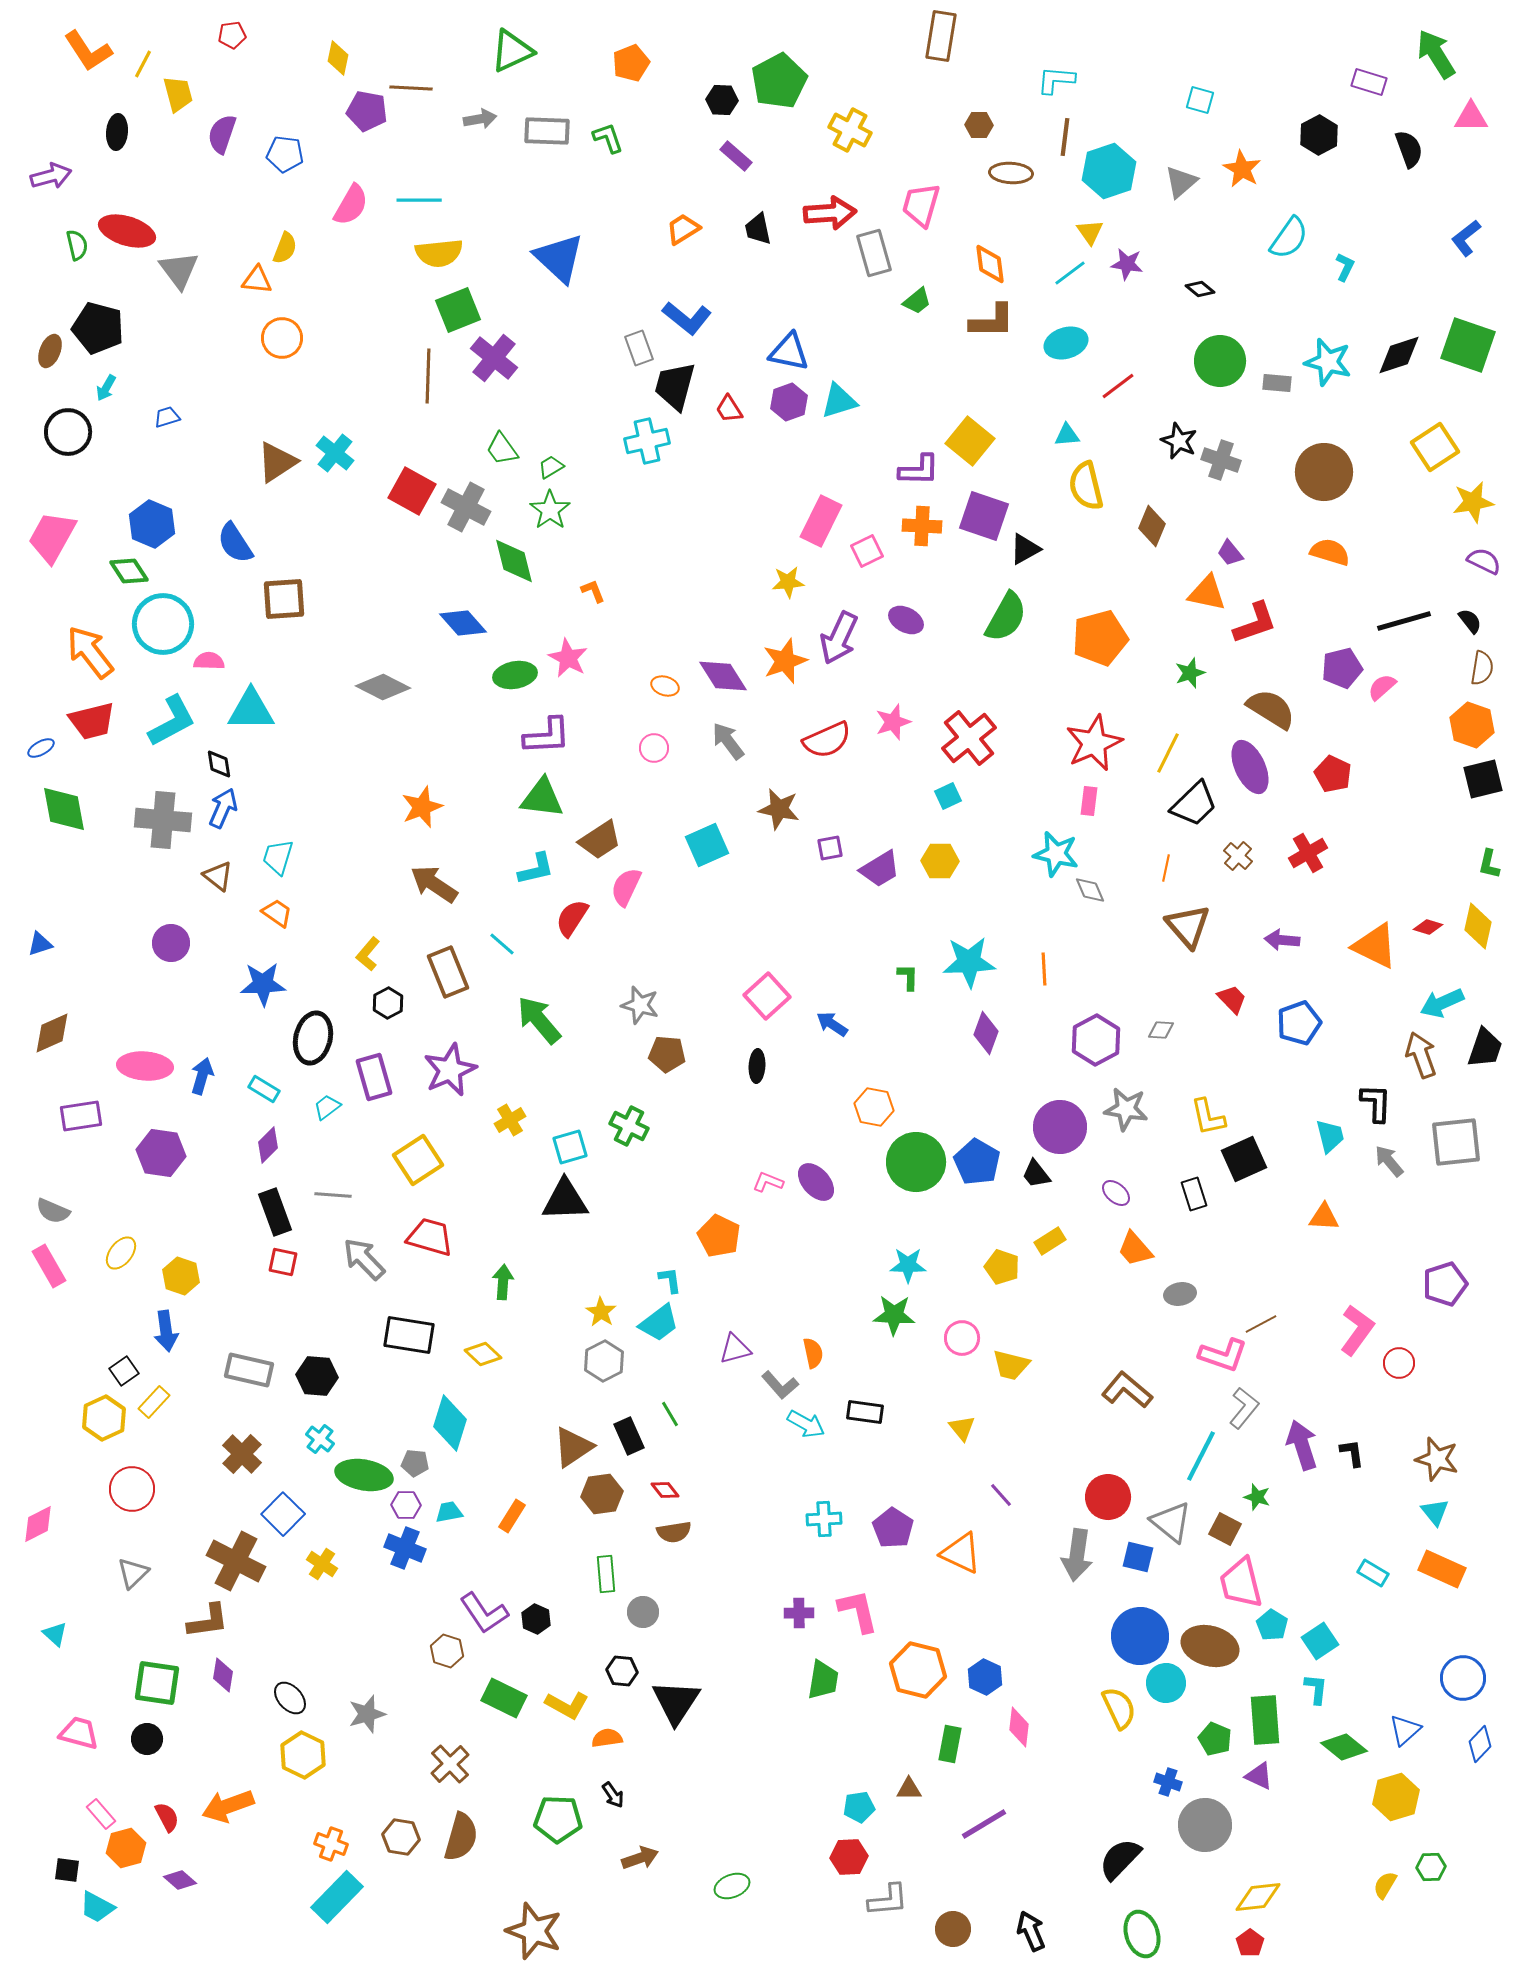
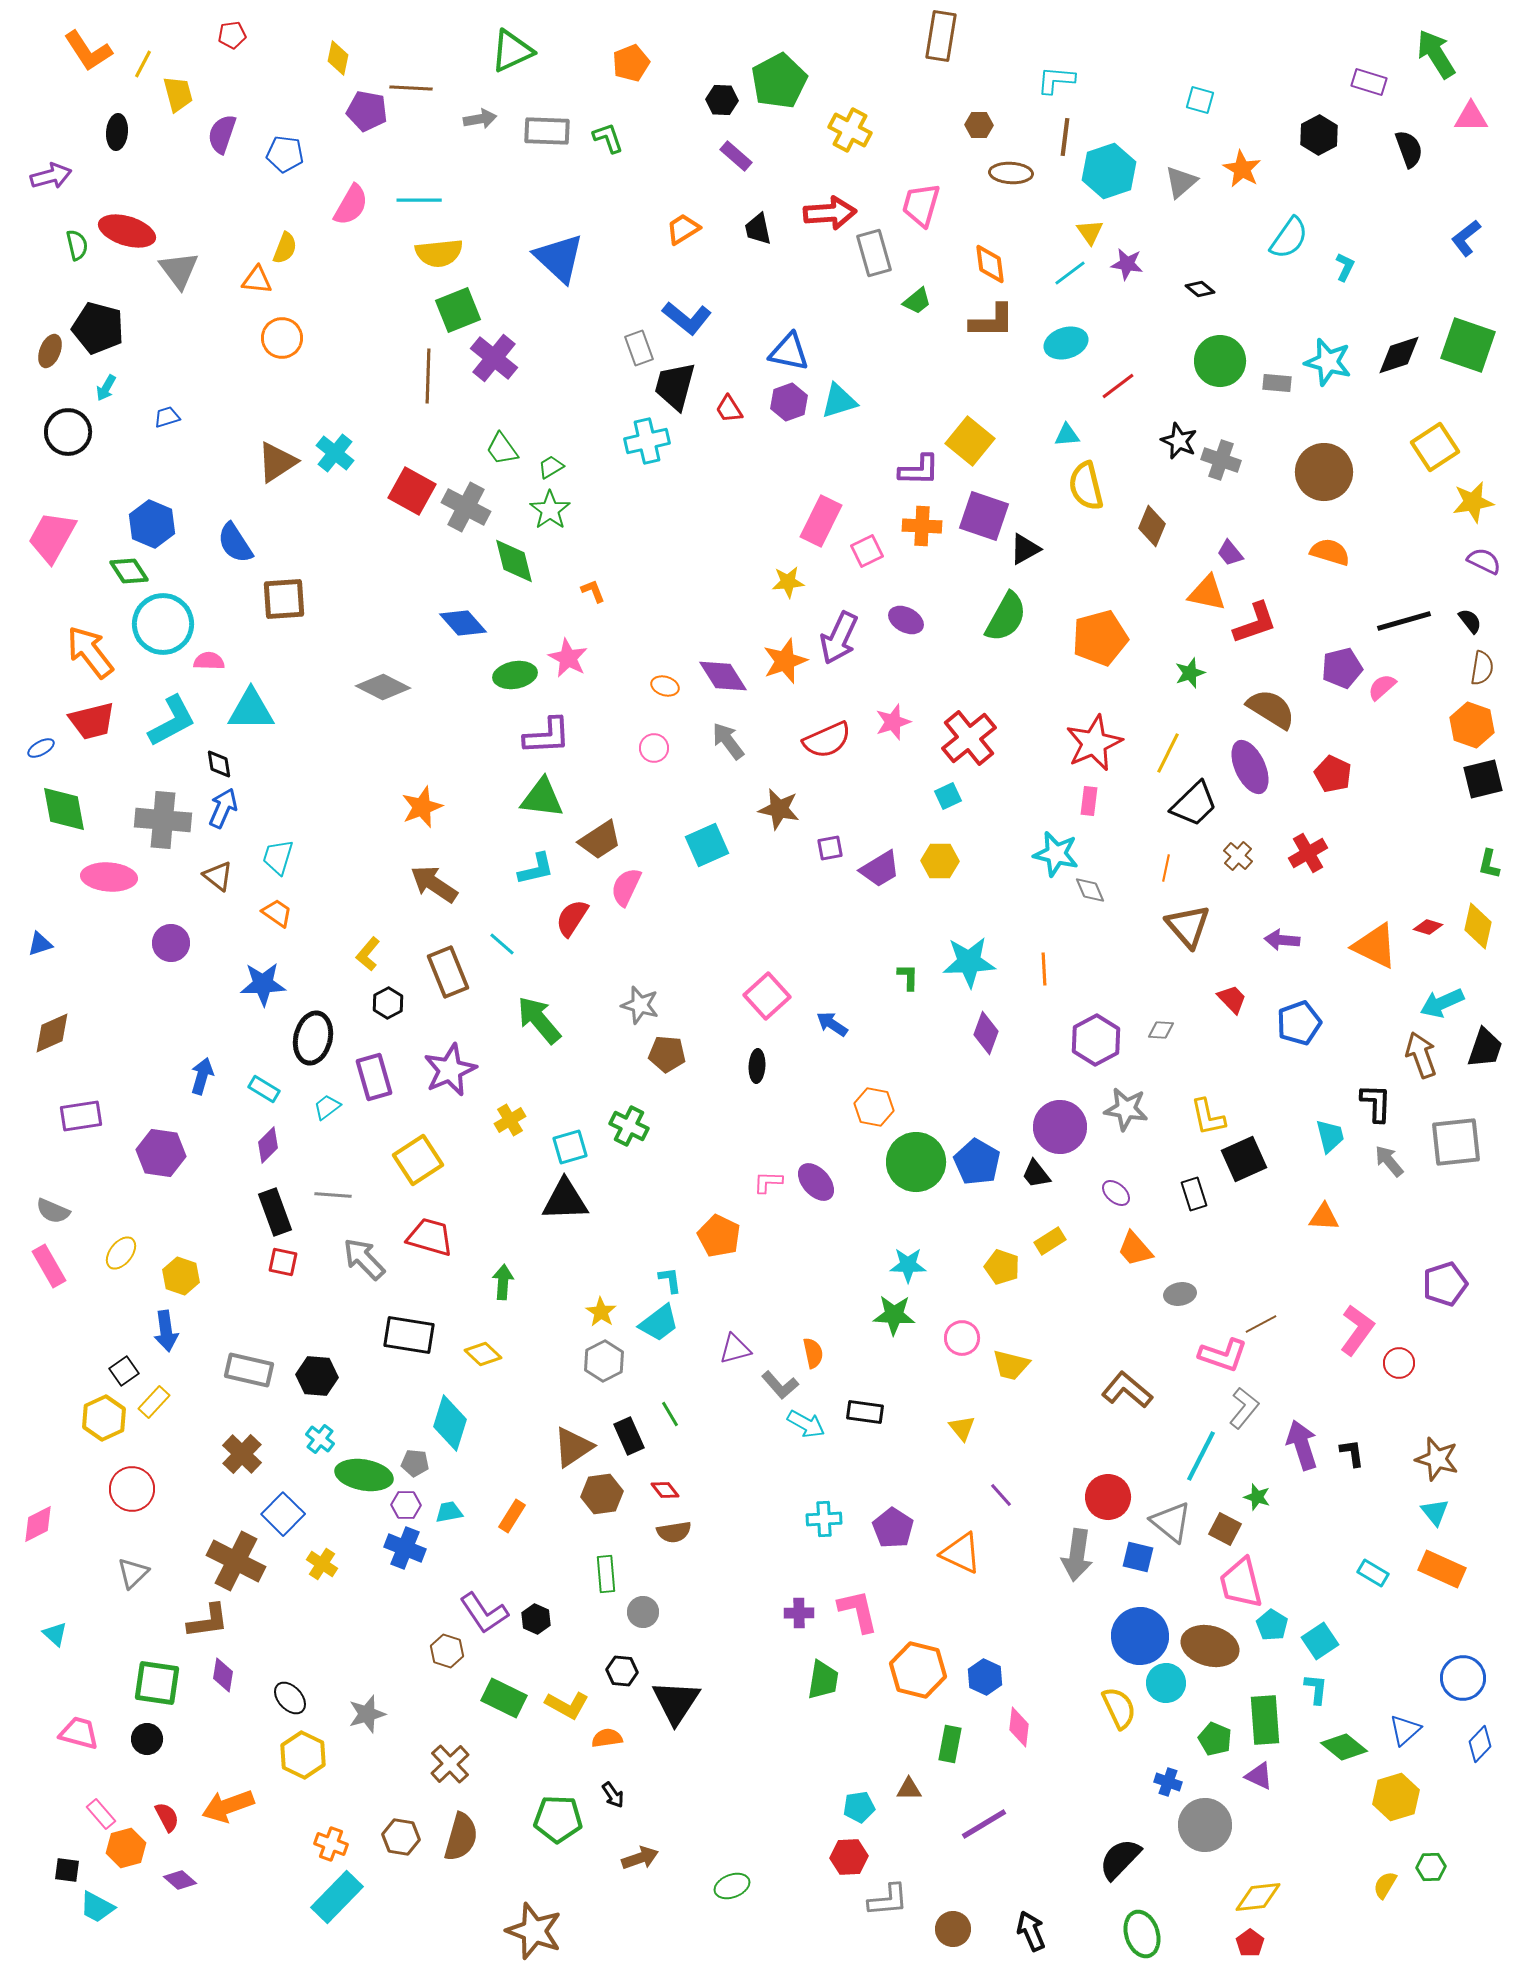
pink ellipse at (145, 1066): moved 36 px left, 189 px up
pink L-shape at (768, 1182): rotated 20 degrees counterclockwise
